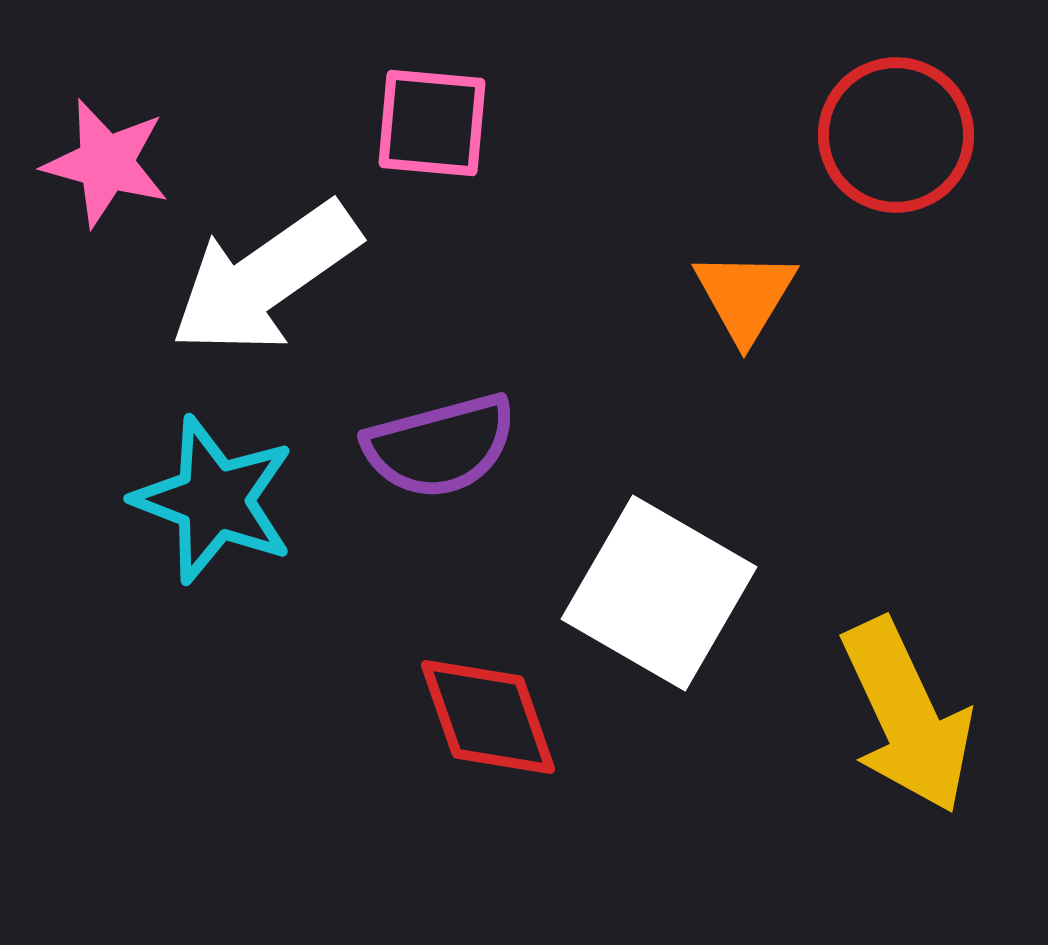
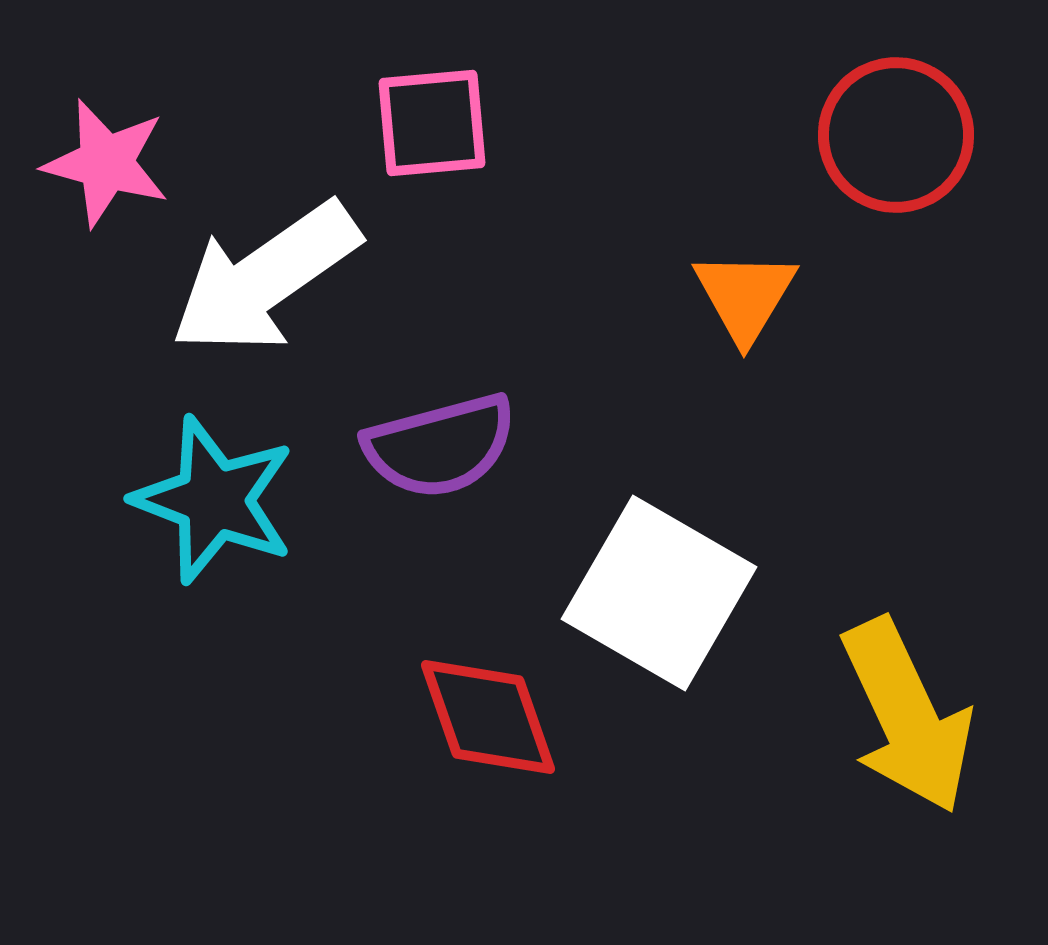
pink square: rotated 10 degrees counterclockwise
